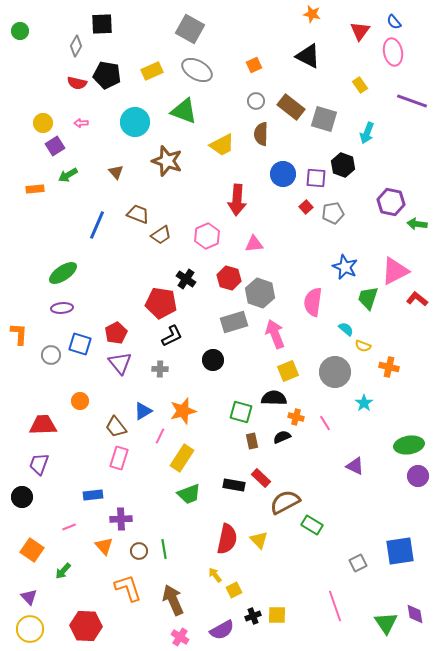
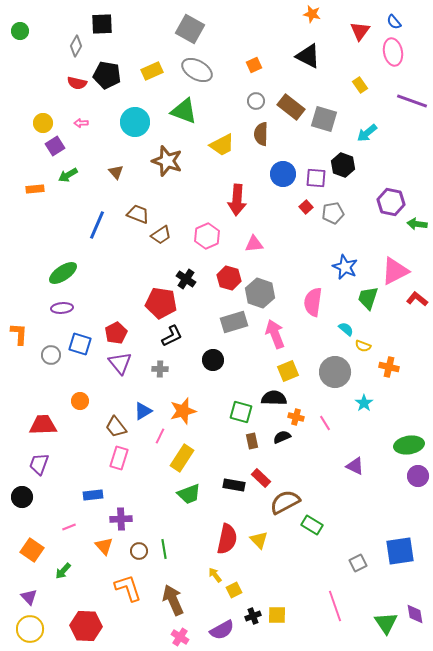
cyan arrow at (367, 133): rotated 30 degrees clockwise
